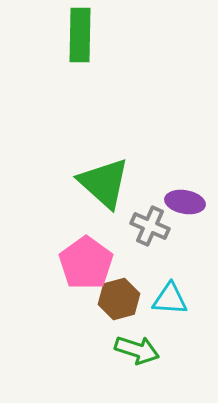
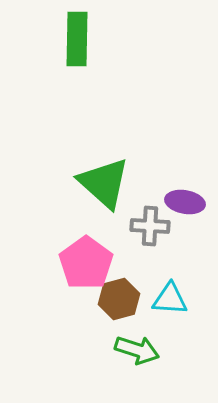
green rectangle: moved 3 px left, 4 px down
gray cross: rotated 21 degrees counterclockwise
